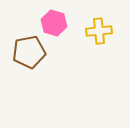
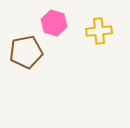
brown pentagon: moved 3 px left
